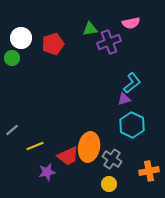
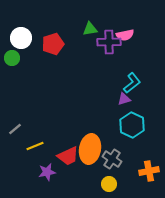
pink semicircle: moved 6 px left, 12 px down
purple cross: rotated 20 degrees clockwise
gray line: moved 3 px right, 1 px up
orange ellipse: moved 1 px right, 2 px down
